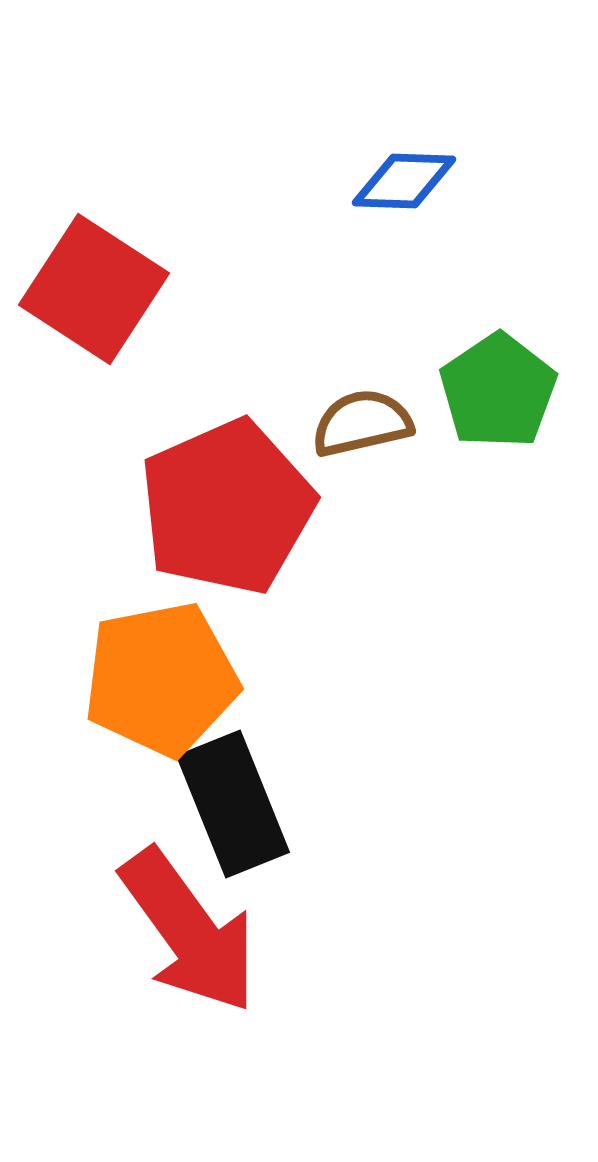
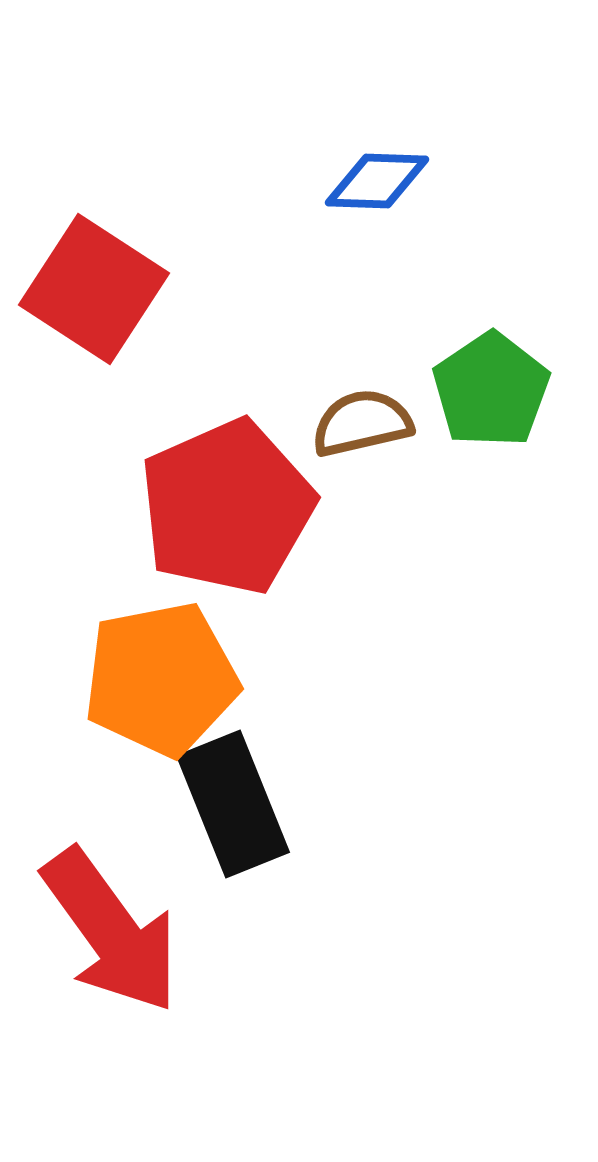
blue diamond: moved 27 px left
green pentagon: moved 7 px left, 1 px up
red arrow: moved 78 px left
